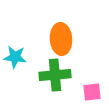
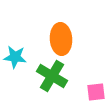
green cross: moved 3 px left, 1 px down; rotated 36 degrees clockwise
pink square: moved 4 px right
